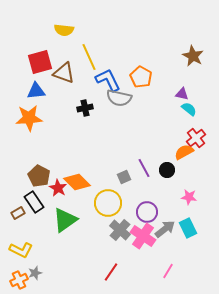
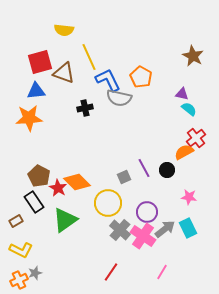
brown rectangle: moved 2 px left, 8 px down
pink line: moved 6 px left, 1 px down
